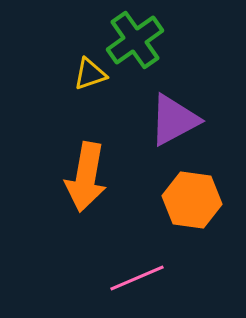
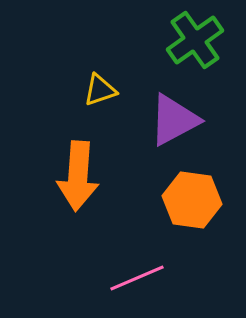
green cross: moved 60 px right
yellow triangle: moved 10 px right, 16 px down
orange arrow: moved 8 px left, 1 px up; rotated 6 degrees counterclockwise
